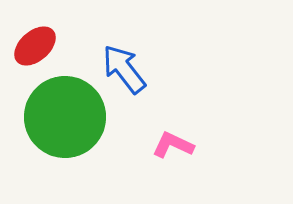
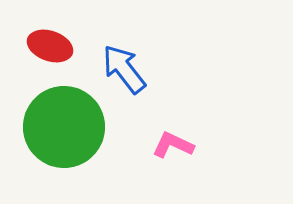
red ellipse: moved 15 px right; rotated 60 degrees clockwise
green circle: moved 1 px left, 10 px down
